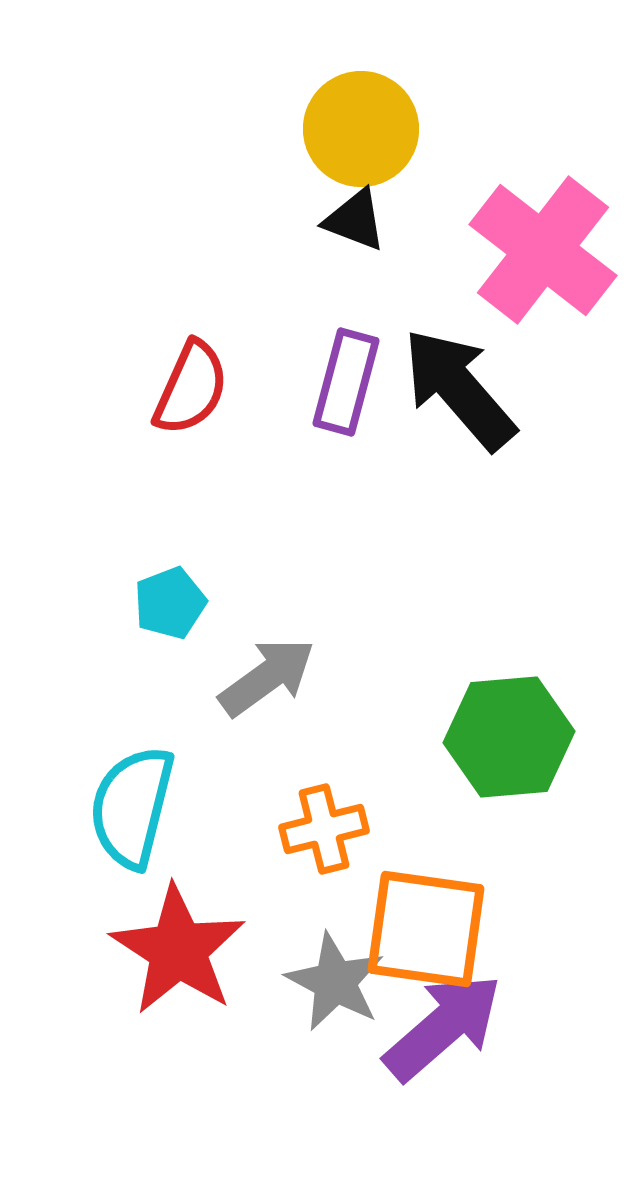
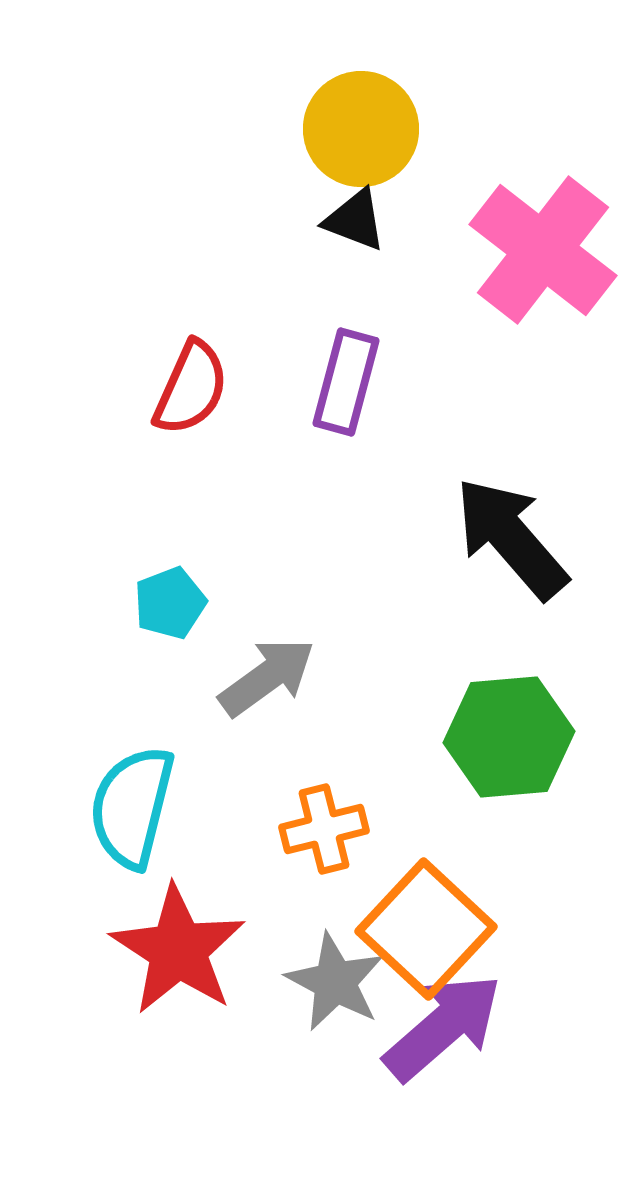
black arrow: moved 52 px right, 149 px down
orange square: rotated 35 degrees clockwise
